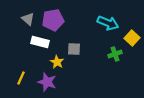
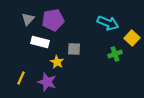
gray triangle: rotated 32 degrees clockwise
